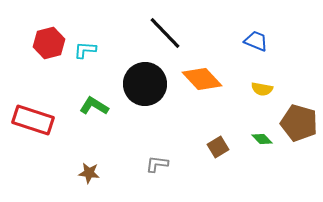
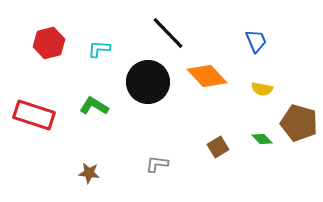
black line: moved 3 px right
blue trapezoid: rotated 45 degrees clockwise
cyan L-shape: moved 14 px right, 1 px up
orange diamond: moved 5 px right, 3 px up
black circle: moved 3 px right, 2 px up
red rectangle: moved 1 px right, 5 px up
